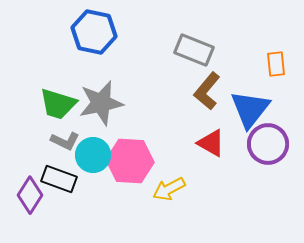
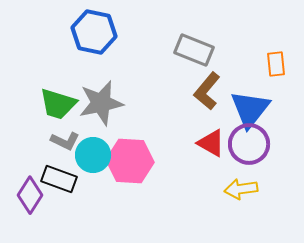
purple circle: moved 19 px left
yellow arrow: moved 72 px right; rotated 20 degrees clockwise
